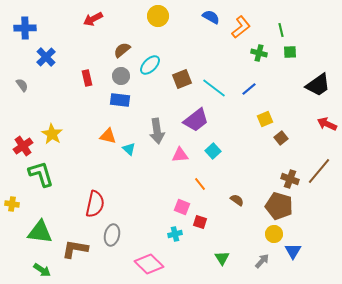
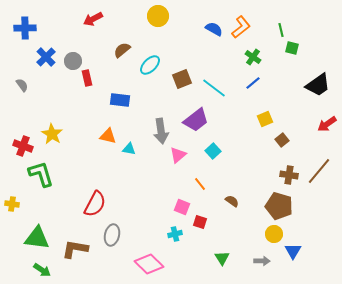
blue semicircle at (211, 17): moved 3 px right, 12 px down
green square at (290, 52): moved 2 px right, 4 px up; rotated 16 degrees clockwise
green cross at (259, 53): moved 6 px left, 4 px down; rotated 21 degrees clockwise
gray circle at (121, 76): moved 48 px left, 15 px up
blue line at (249, 89): moved 4 px right, 6 px up
red arrow at (327, 124): rotated 60 degrees counterclockwise
gray arrow at (157, 131): moved 4 px right
brown square at (281, 138): moved 1 px right, 2 px down
red cross at (23, 146): rotated 36 degrees counterclockwise
cyan triangle at (129, 149): rotated 32 degrees counterclockwise
pink triangle at (180, 155): moved 2 px left; rotated 36 degrees counterclockwise
brown cross at (290, 179): moved 1 px left, 4 px up; rotated 12 degrees counterclockwise
brown semicircle at (237, 200): moved 5 px left, 1 px down
red semicircle at (95, 204): rotated 16 degrees clockwise
green triangle at (40, 232): moved 3 px left, 6 px down
gray arrow at (262, 261): rotated 49 degrees clockwise
